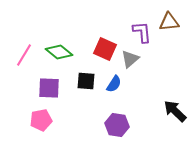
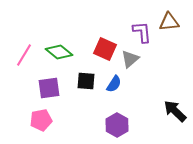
purple square: rotated 10 degrees counterclockwise
purple hexagon: rotated 20 degrees clockwise
